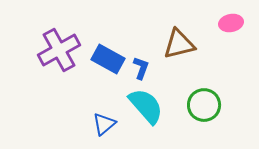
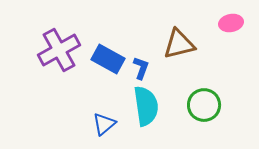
cyan semicircle: rotated 33 degrees clockwise
